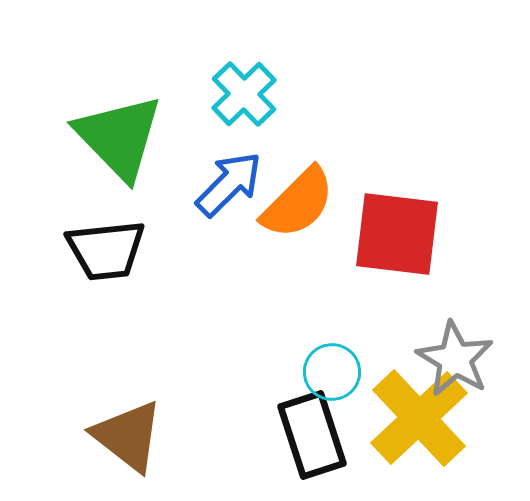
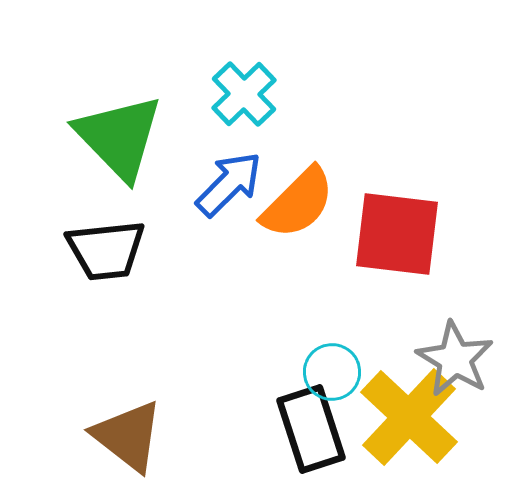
yellow cross: moved 10 px left, 1 px up; rotated 4 degrees counterclockwise
black rectangle: moved 1 px left, 6 px up
